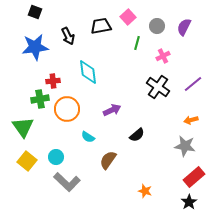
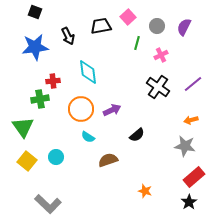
pink cross: moved 2 px left, 1 px up
orange circle: moved 14 px right
brown semicircle: rotated 36 degrees clockwise
gray L-shape: moved 19 px left, 22 px down
